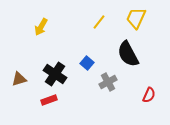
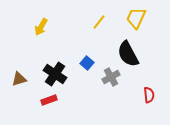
gray cross: moved 3 px right, 5 px up
red semicircle: rotated 28 degrees counterclockwise
